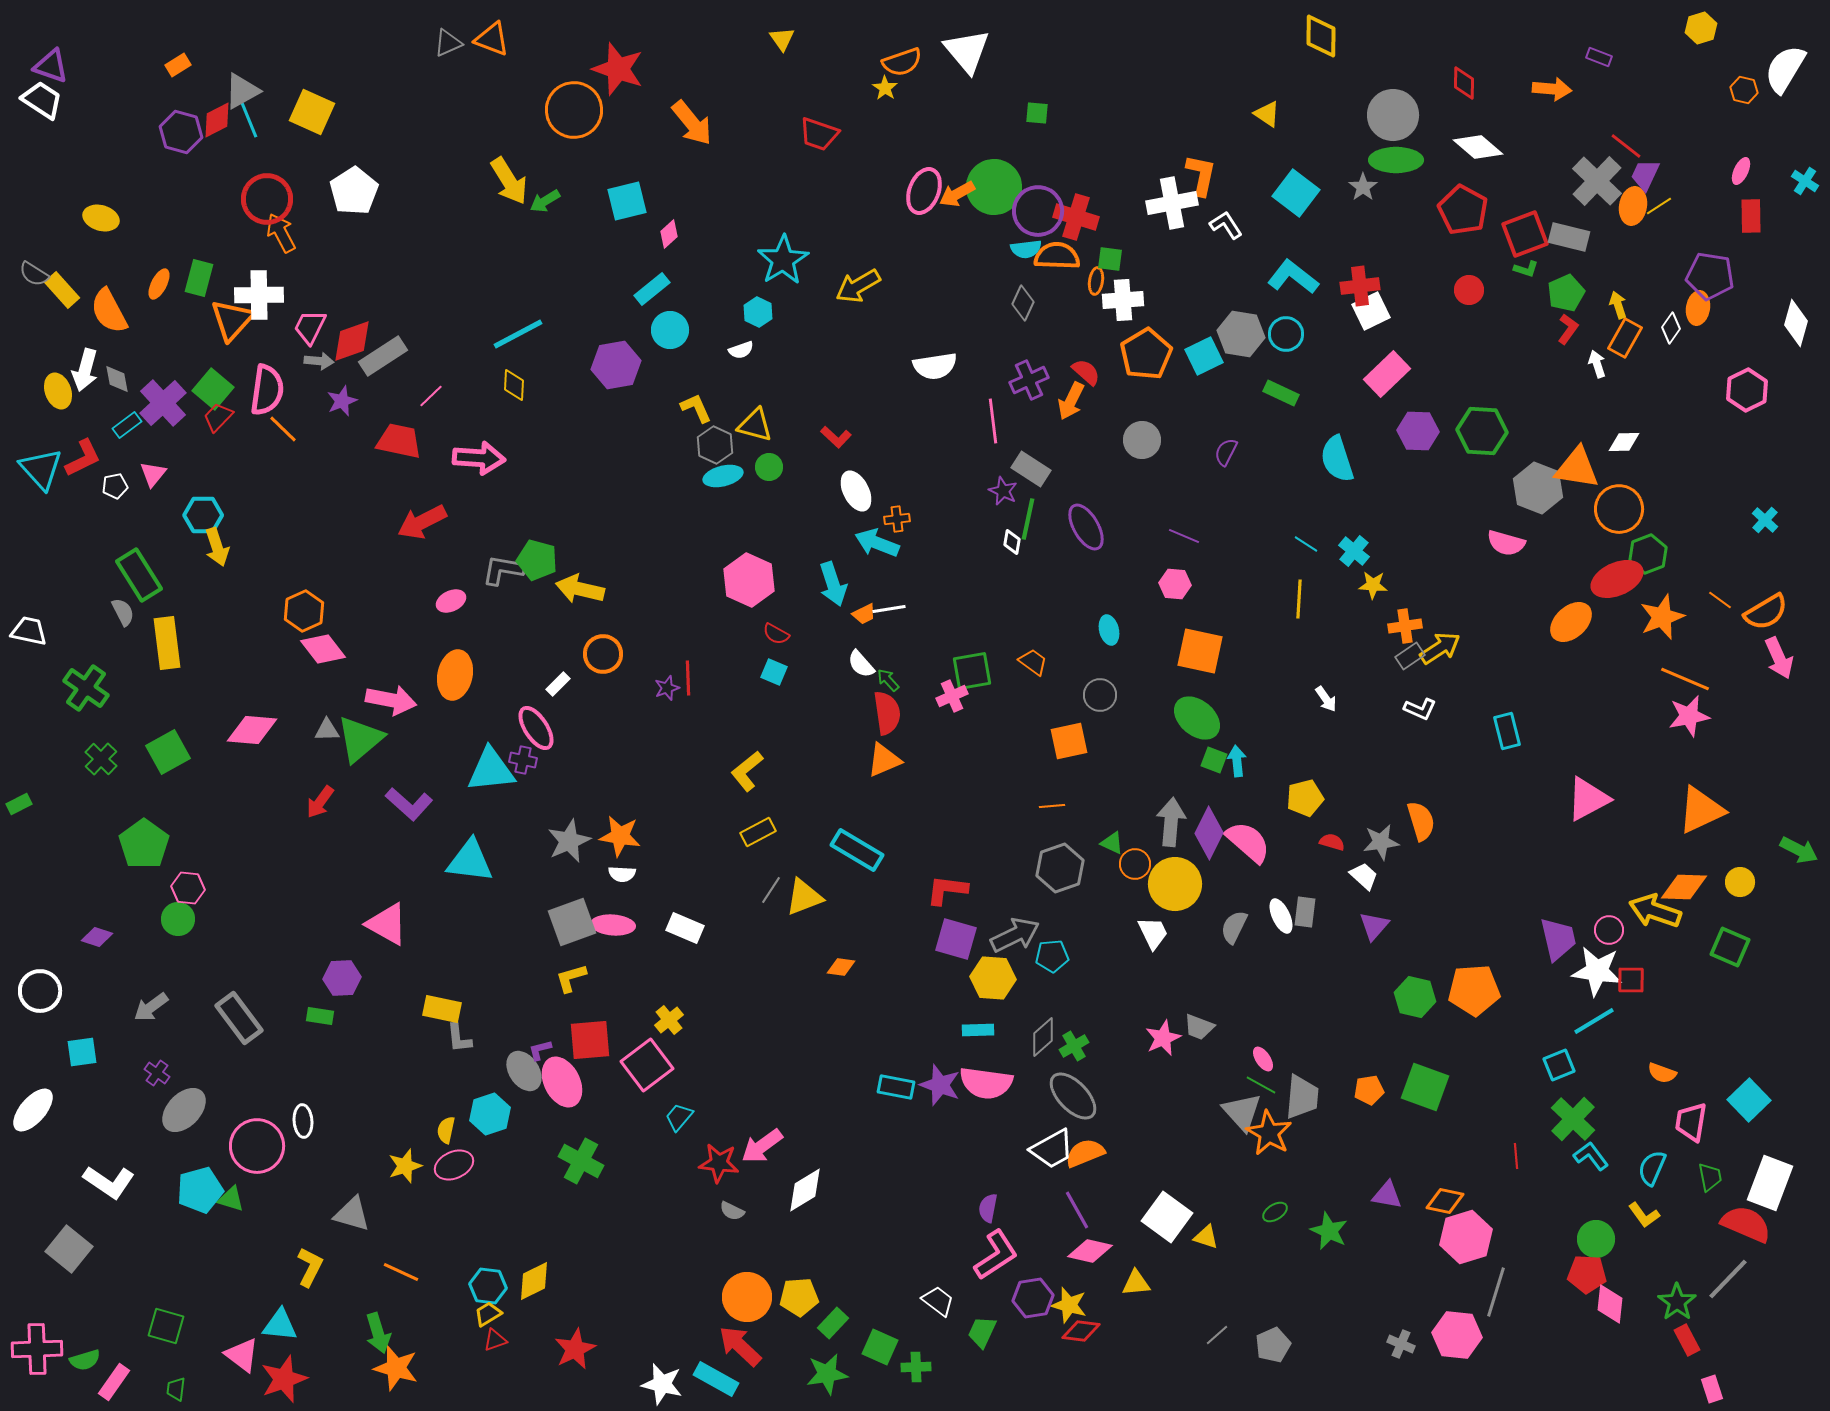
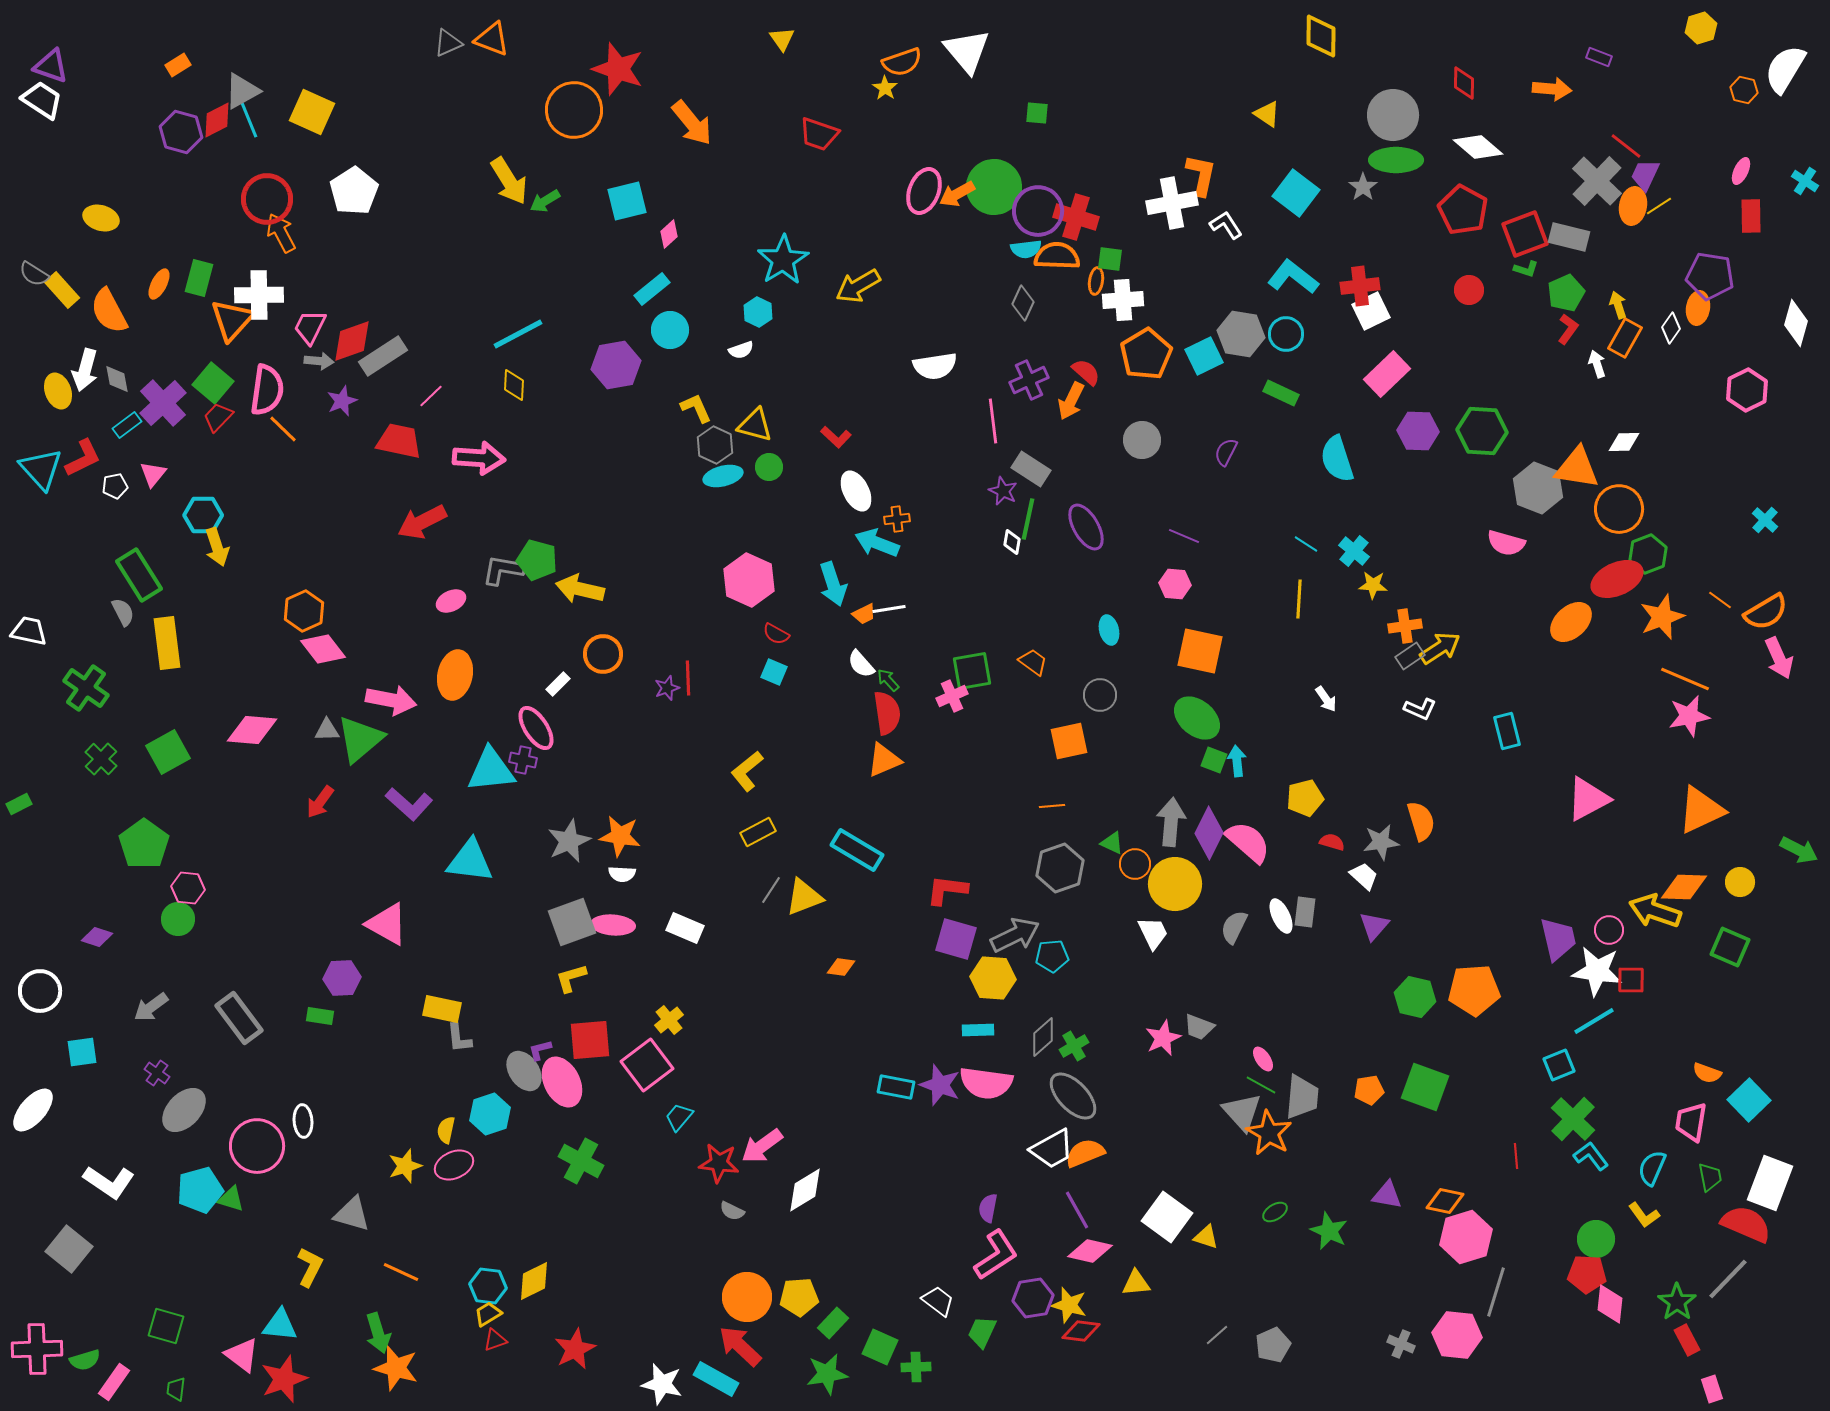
green square at (213, 389): moved 6 px up
orange semicircle at (1662, 1073): moved 45 px right
